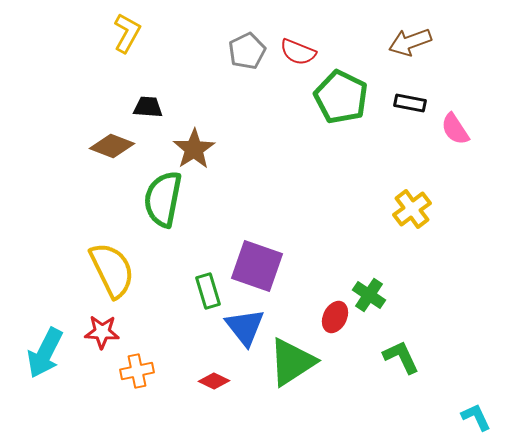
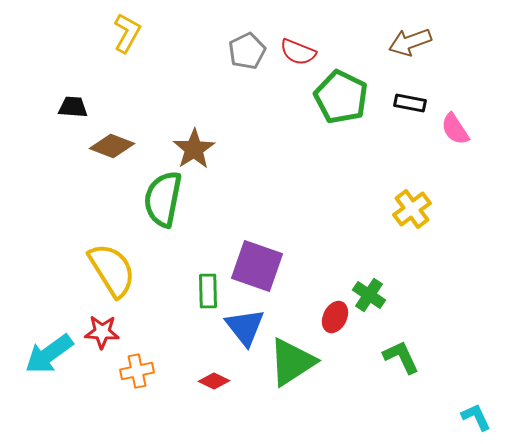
black trapezoid: moved 75 px left
yellow semicircle: rotated 6 degrees counterclockwise
green rectangle: rotated 16 degrees clockwise
cyan arrow: moved 4 px right, 1 px down; rotated 27 degrees clockwise
